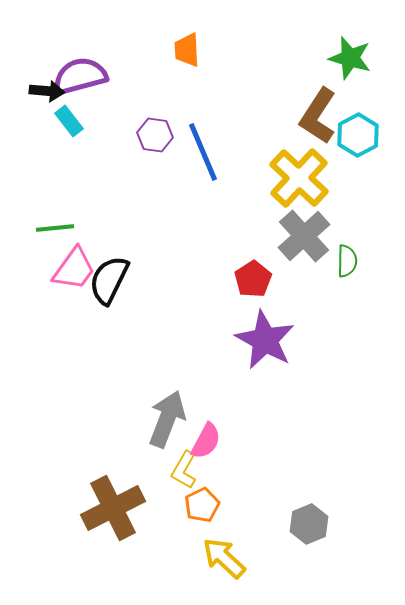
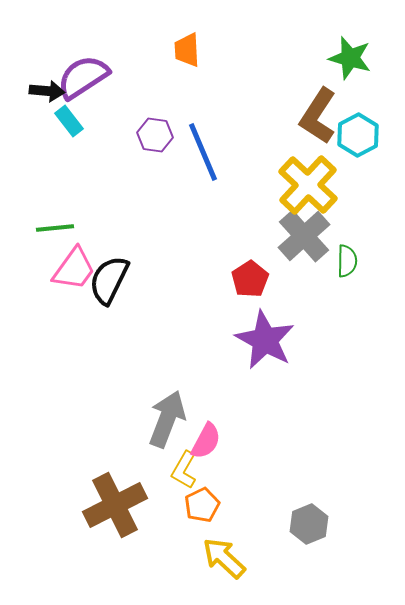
purple semicircle: moved 3 px right, 1 px down; rotated 18 degrees counterclockwise
yellow cross: moved 9 px right, 7 px down
red pentagon: moved 3 px left
brown cross: moved 2 px right, 3 px up
